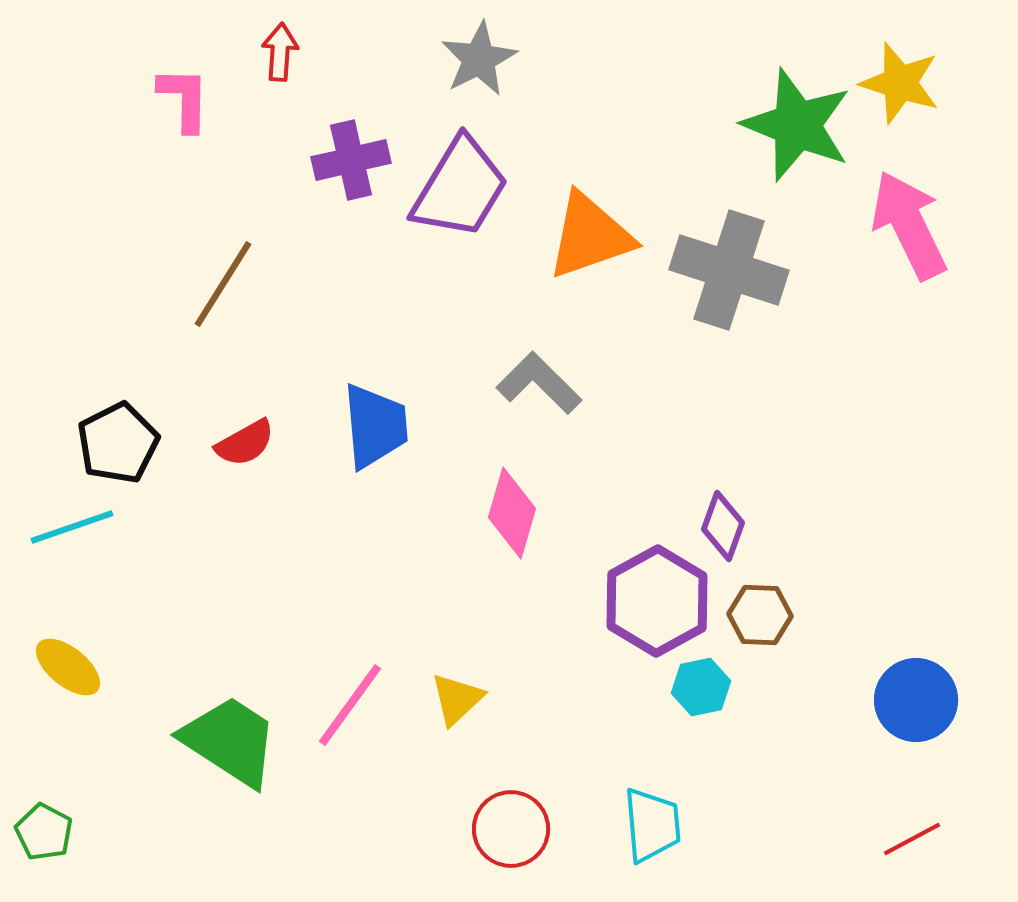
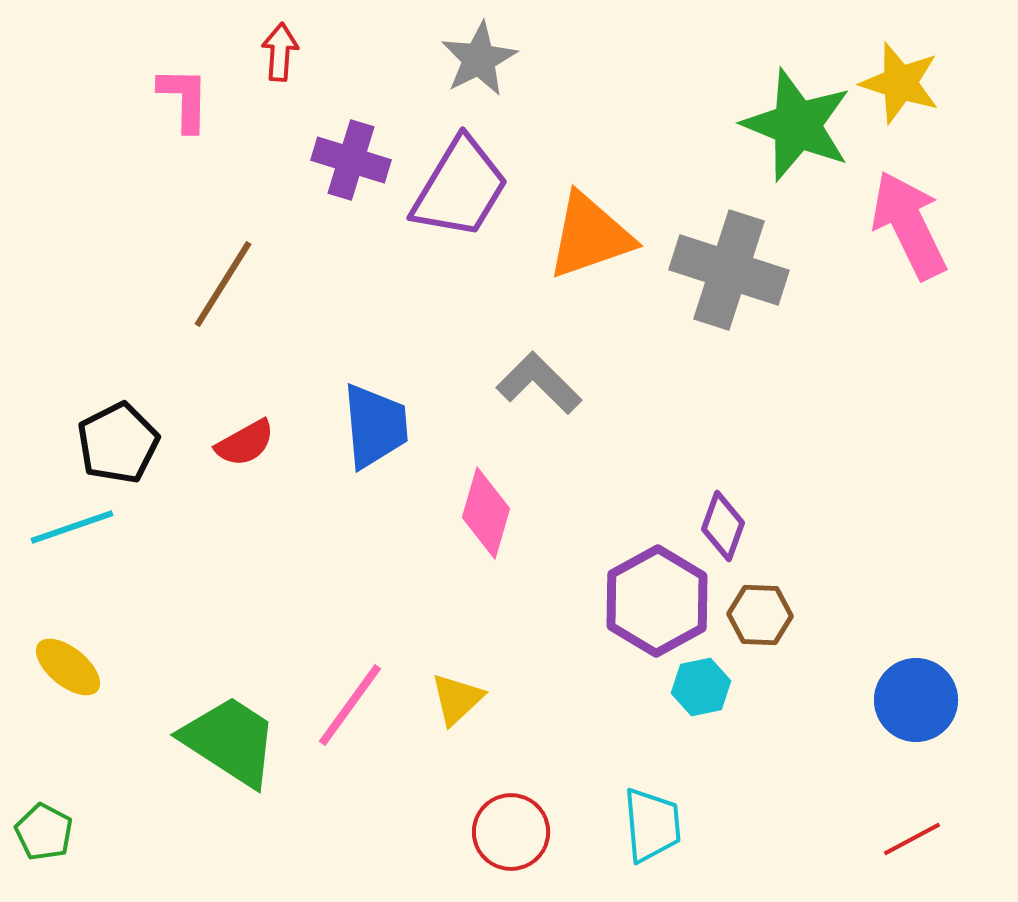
purple cross: rotated 30 degrees clockwise
pink diamond: moved 26 px left
red circle: moved 3 px down
